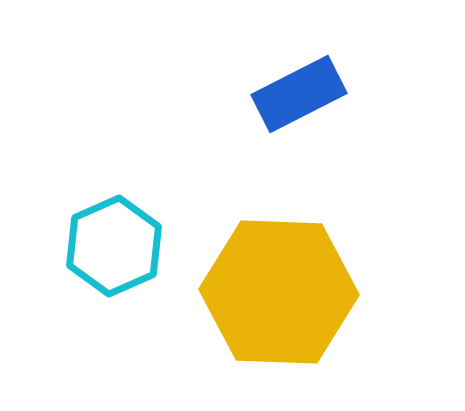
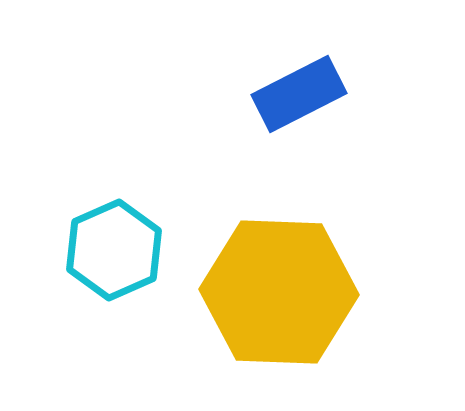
cyan hexagon: moved 4 px down
